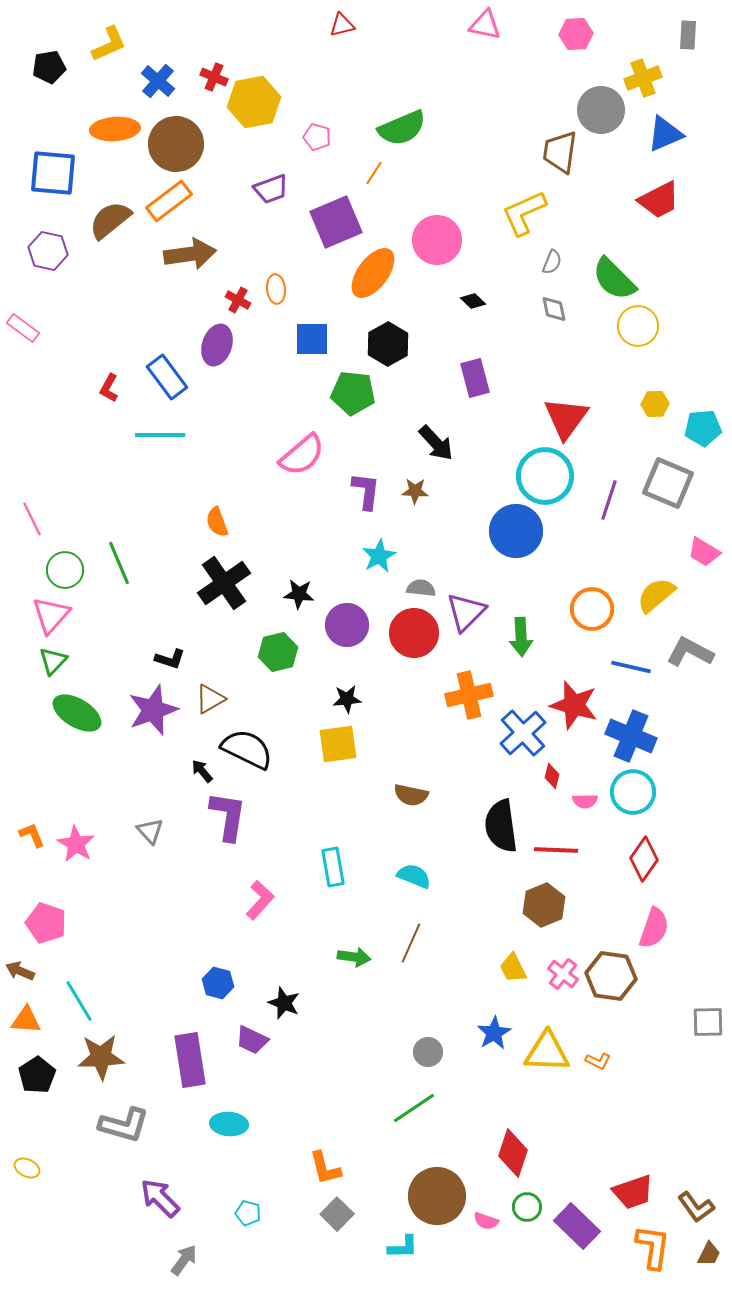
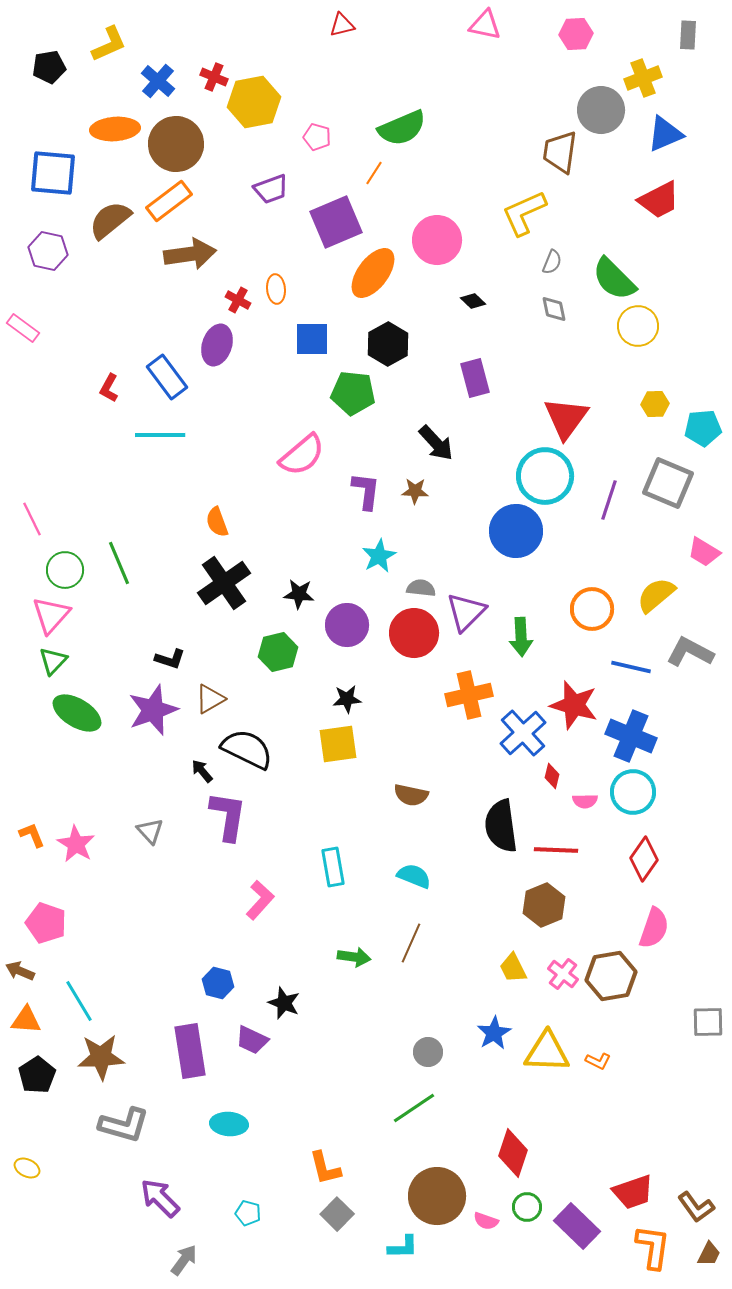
brown hexagon at (611, 976): rotated 18 degrees counterclockwise
purple rectangle at (190, 1060): moved 9 px up
